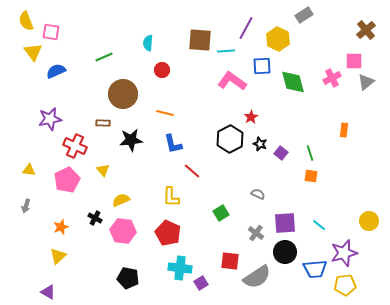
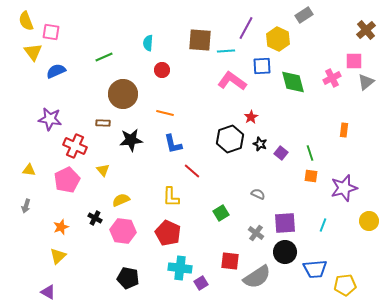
purple star at (50, 119): rotated 20 degrees clockwise
black hexagon at (230, 139): rotated 8 degrees clockwise
cyan line at (319, 225): moved 4 px right; rotated 72 degrees clockwise
purple star at (344, 253): moved 65 px up
